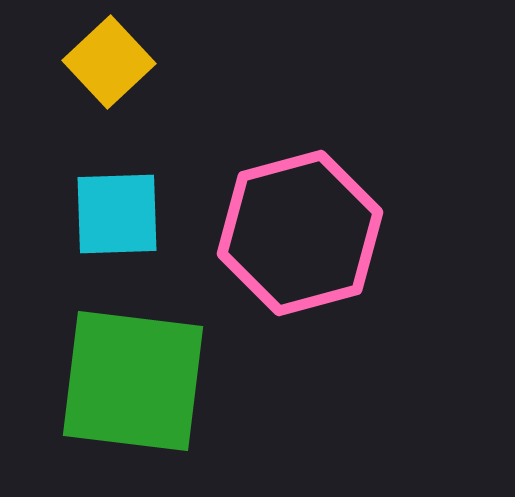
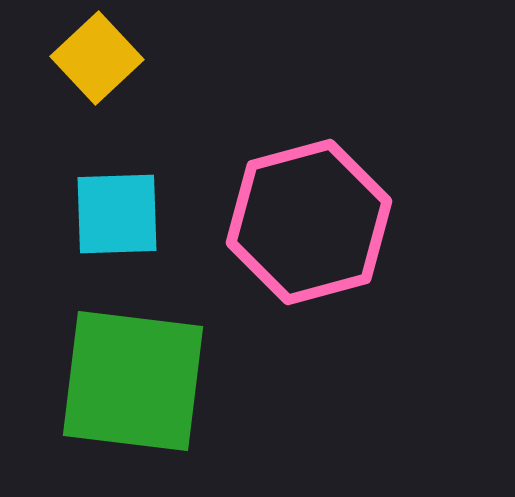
yellow square: moved 12 px left, 4 px up
pink hexagon: moved 9 px right, 11 px up
